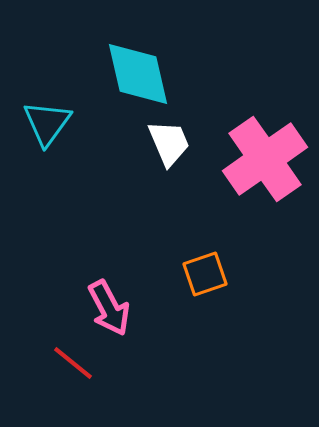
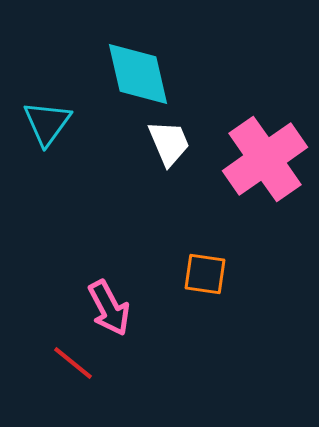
orange square: rotated 27 degrees clockwise
